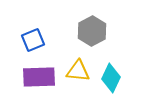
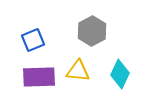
cyan diamond: moved 9 px right, 4 px up
